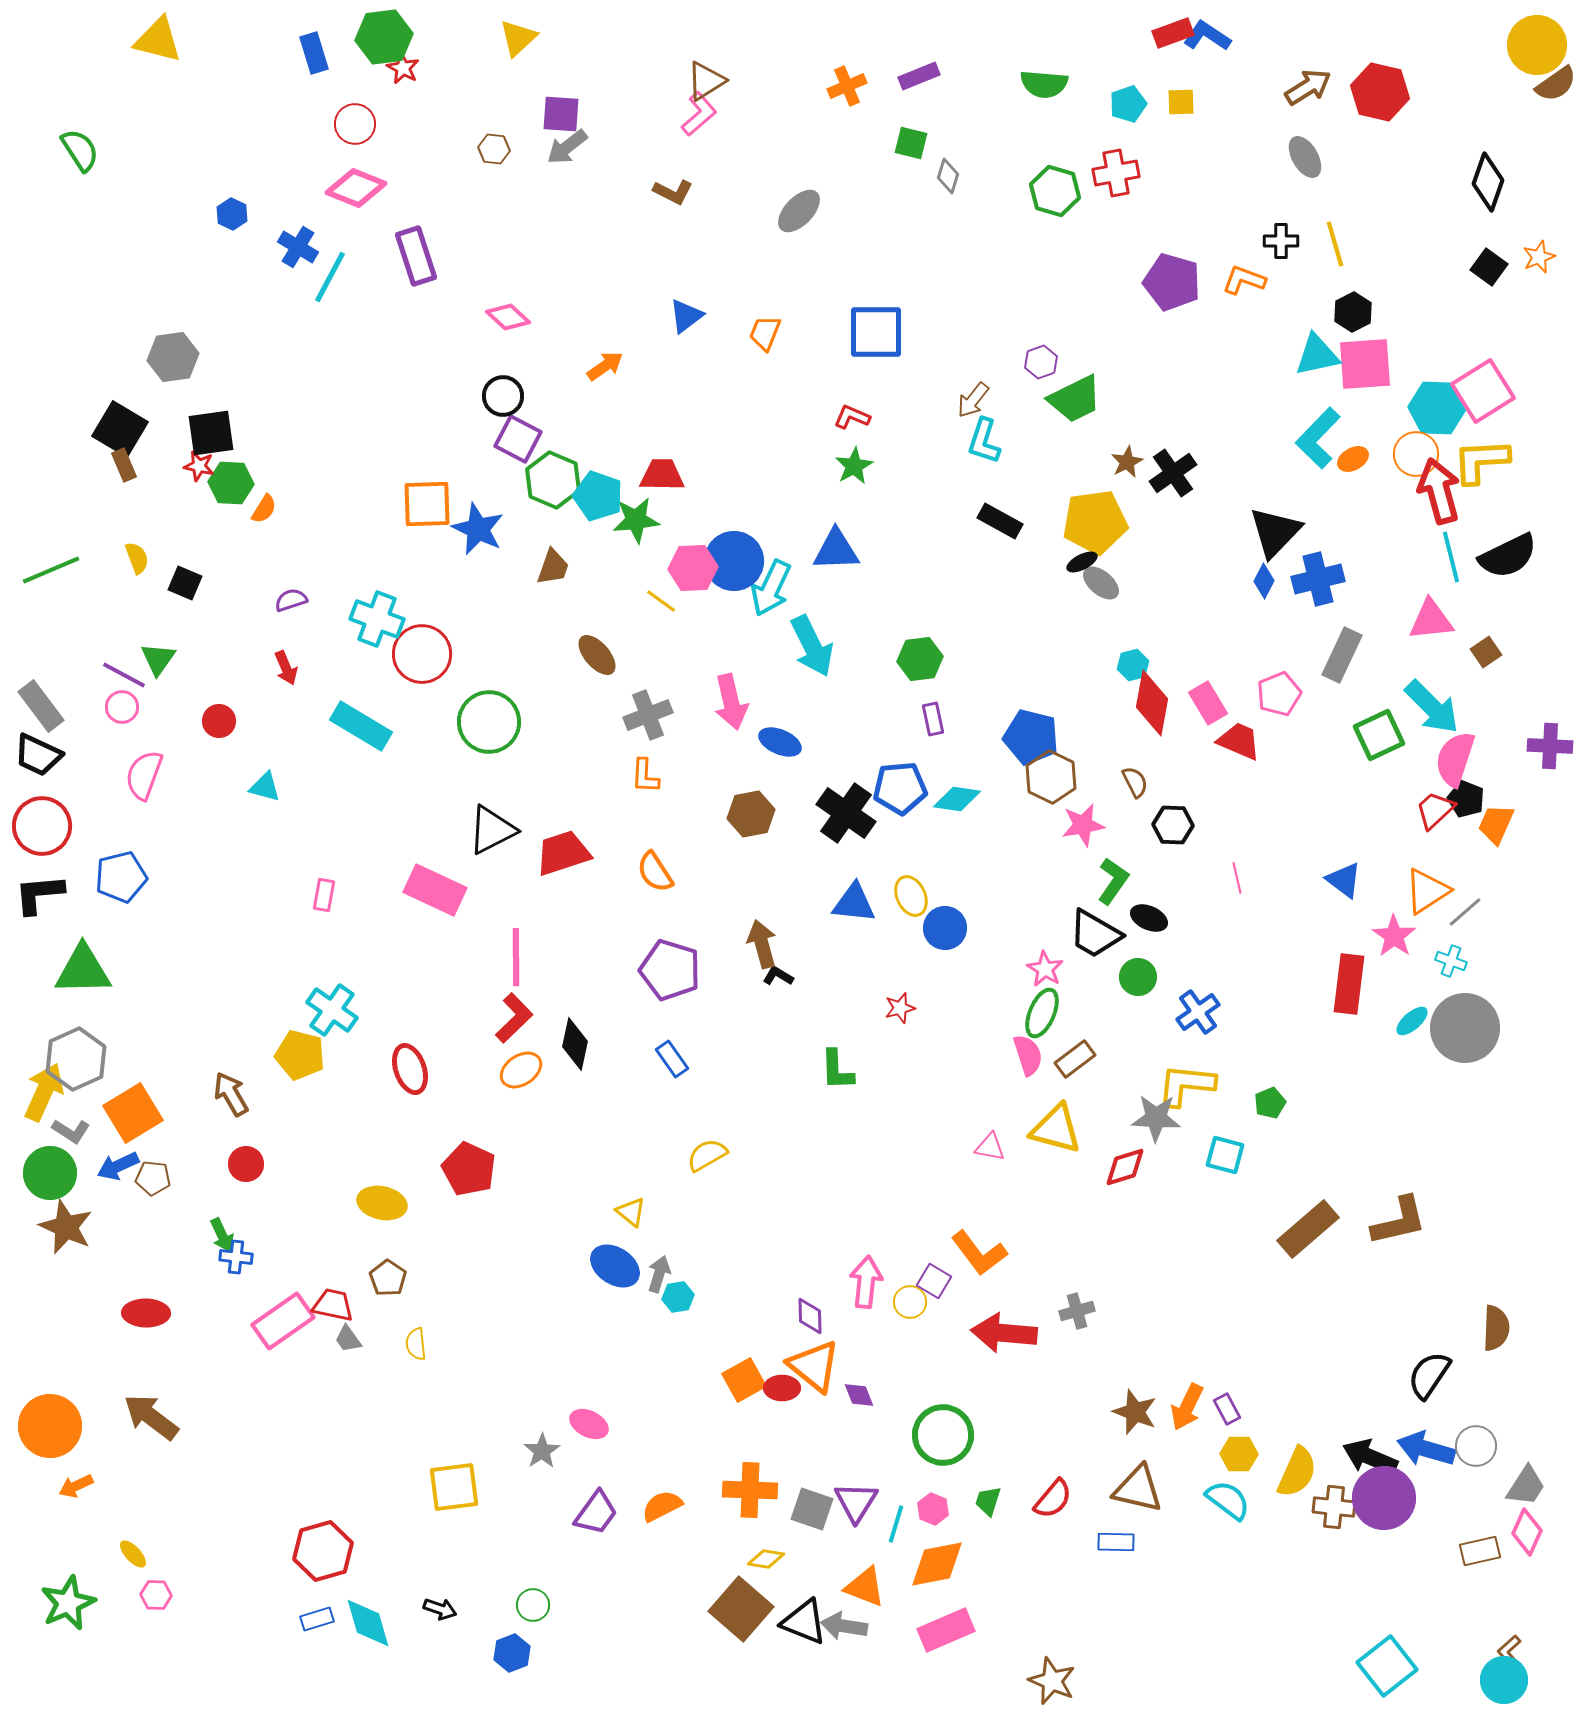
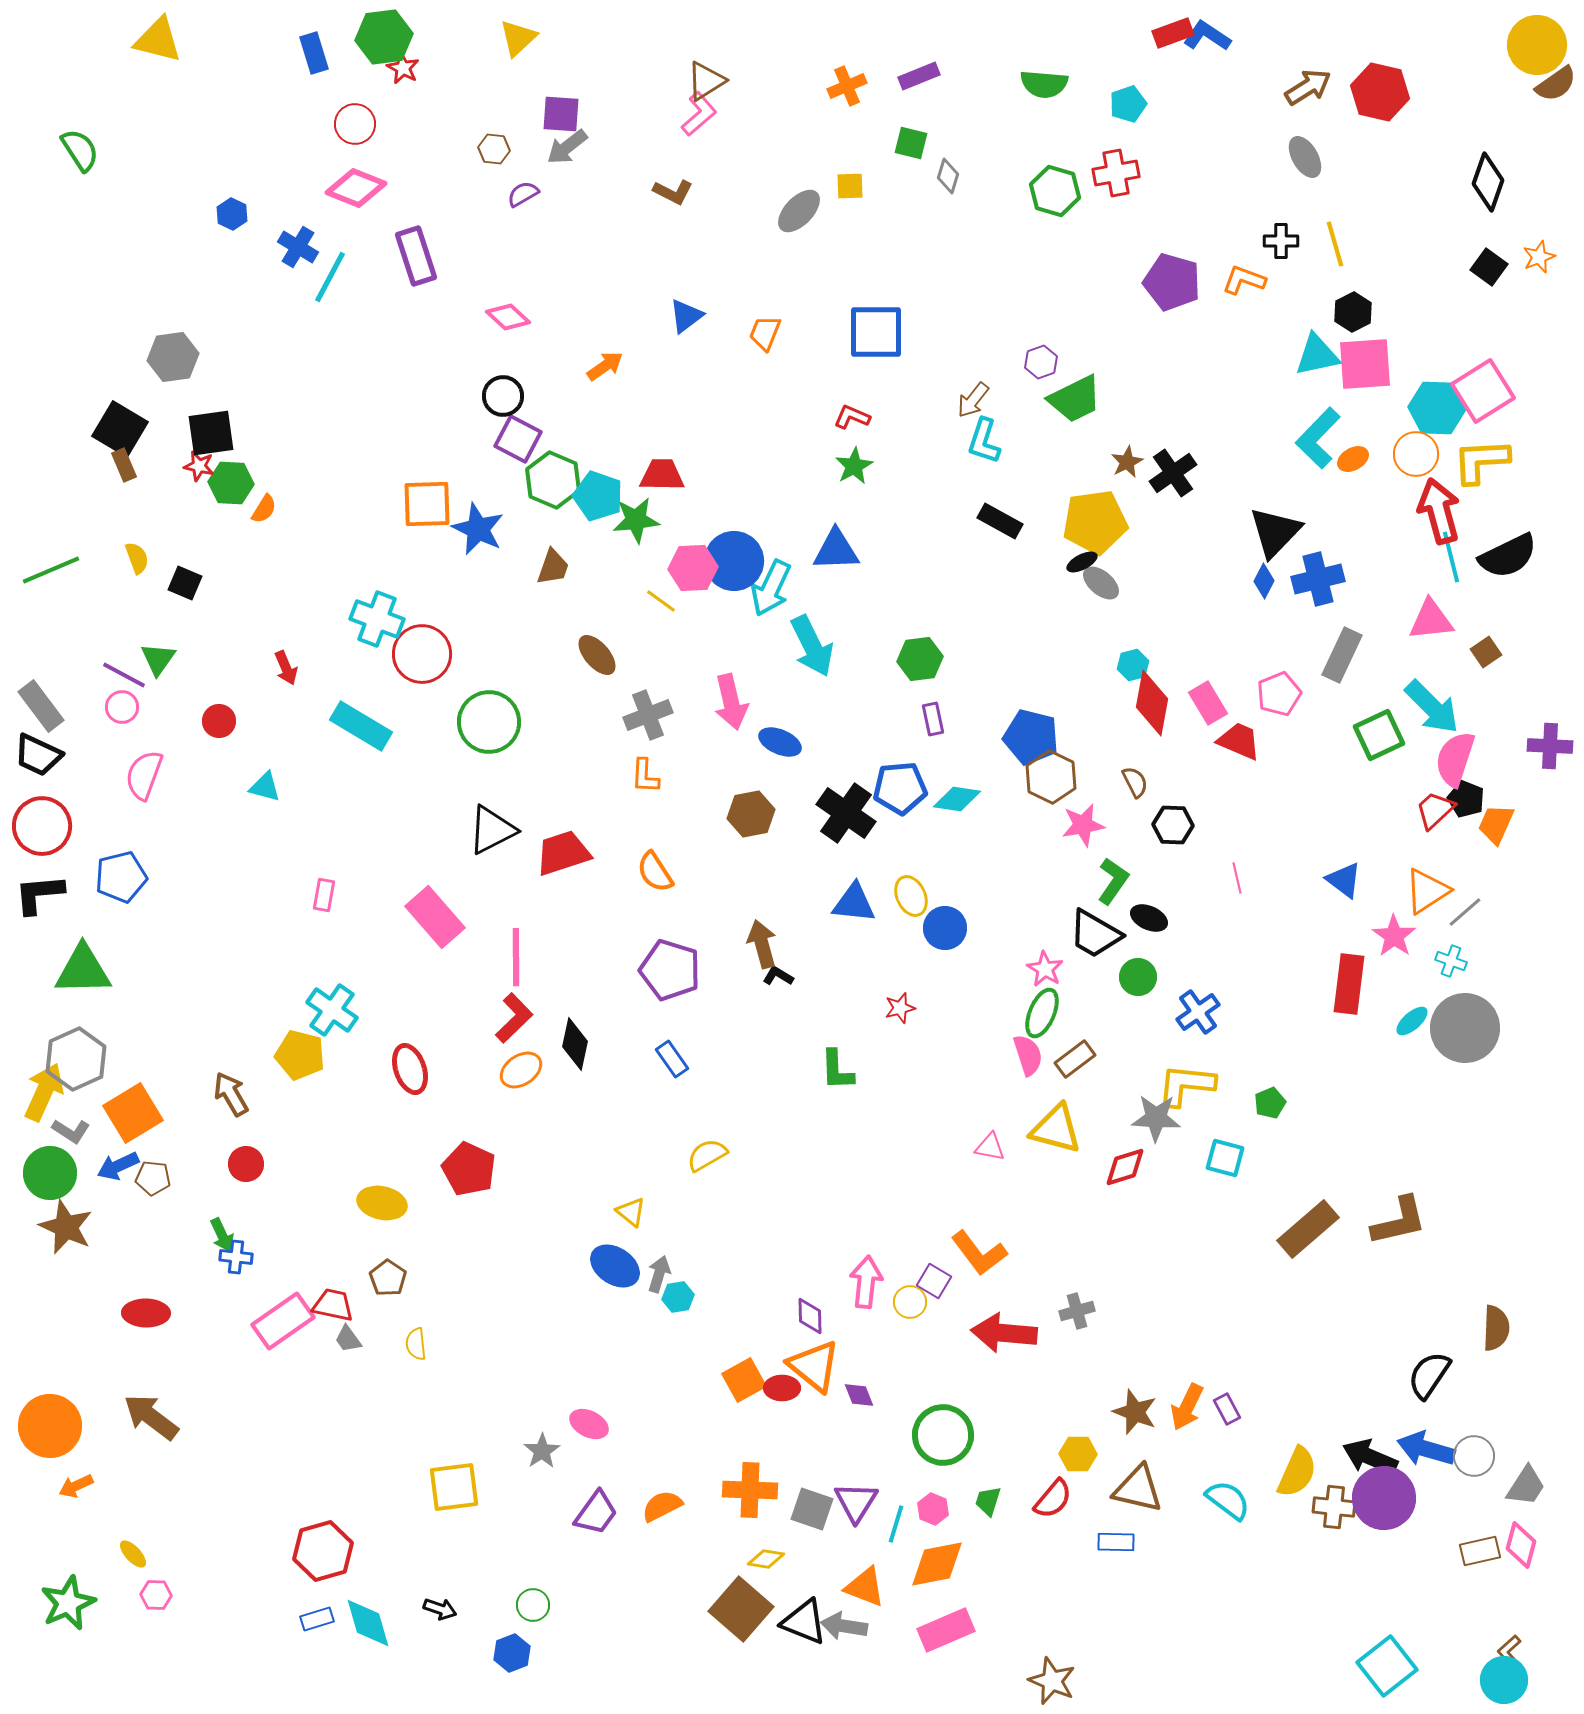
yellow square at (1181, 102): moved 331 px left, 84 px down
red arrow at (1439, 491): moved 20 px down
purple semicircle at (291, 600): moved 232 px right, 406 px up; rotated 12 degrees counterclockwise
pink rectangle at (435, 890): moved 27 px down; rotated 24 degrees clockwise
cyan square at (1225, 1155): moved 3 px down
gray circle at (1476, 1446): moved 2 px left, 10 px down
yellow hexagon at (1239, 1454): moved 161 px left
pink diamond at (1527, 1532): moved 6 px left, 13 px down; rotated 9 degrees counterclockwise
